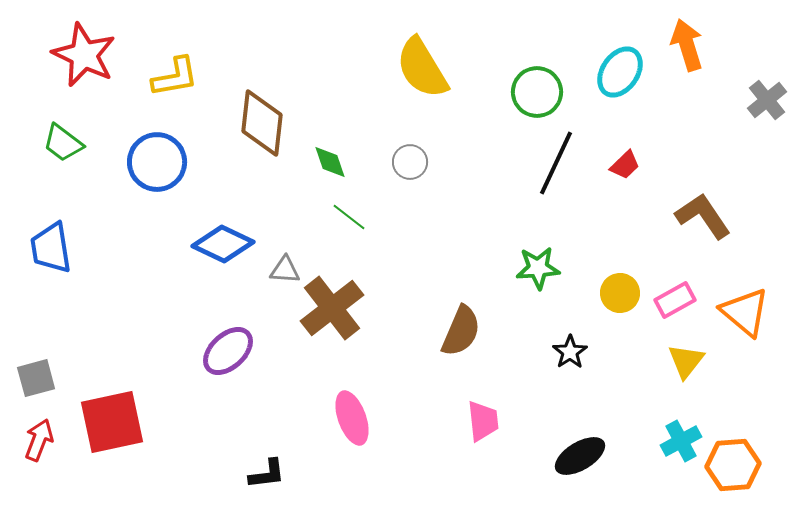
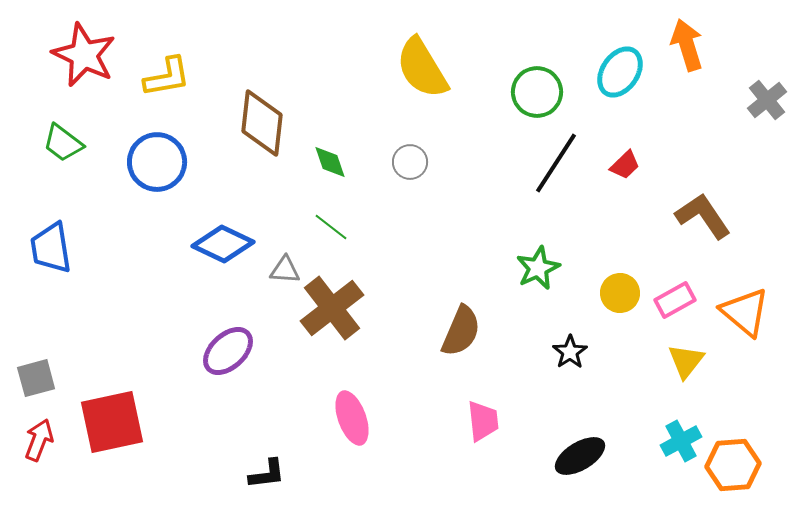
yellow L-shape: moved 8 px left
black line: rotated 8 degrees clockwise
green line: moved 18 px left, 10 px down
green star: rotated 21 degrees counterclockwise
